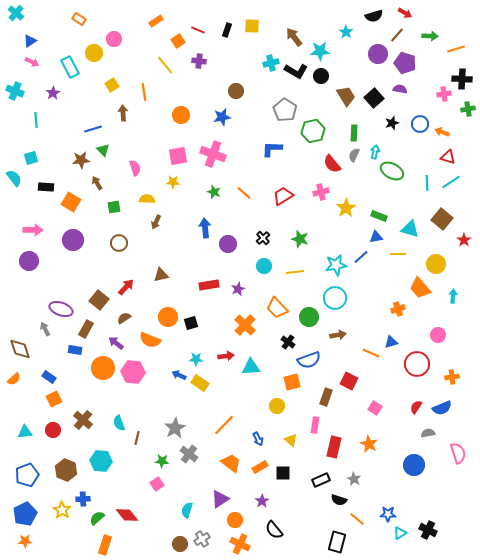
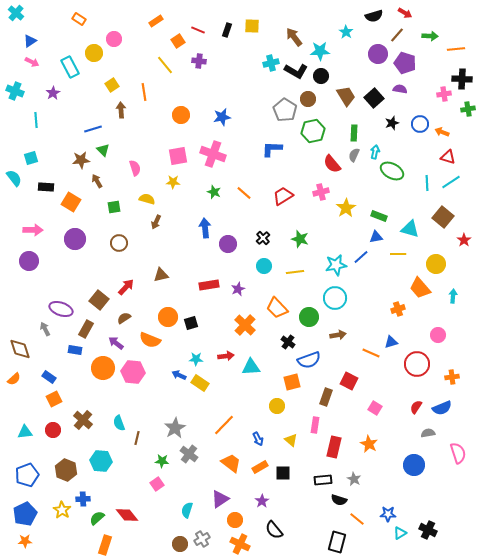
orange line at (456, 49): rotated 12 degrees clockwise
brown circle at (236, 91): moved 72 px right, 8 px down
brown arrow at (123, 113): moved 2 px left, 3 px up
brown arrow at (97, 183): moved 2 px up
yellow semicircle at (147, 199): rotated 14 degrees clockwise
brown square at (442, 219): moved 1 px right, 2 px up
purple circle at (73, 240): moved 2 px right, 1 px up
black rectangle at (321, 480): moved 2 px right; rotated 18 degrees clockwise
